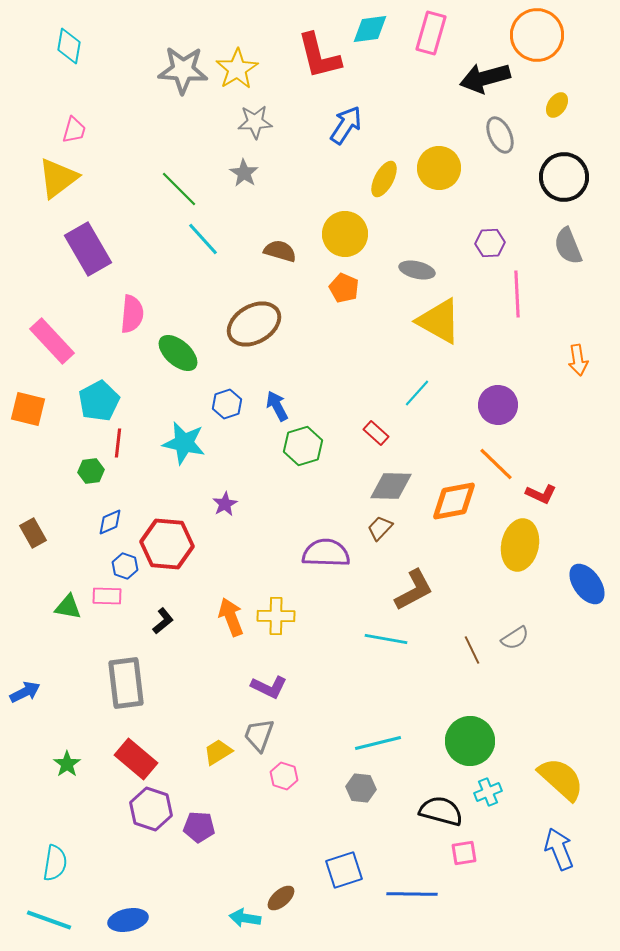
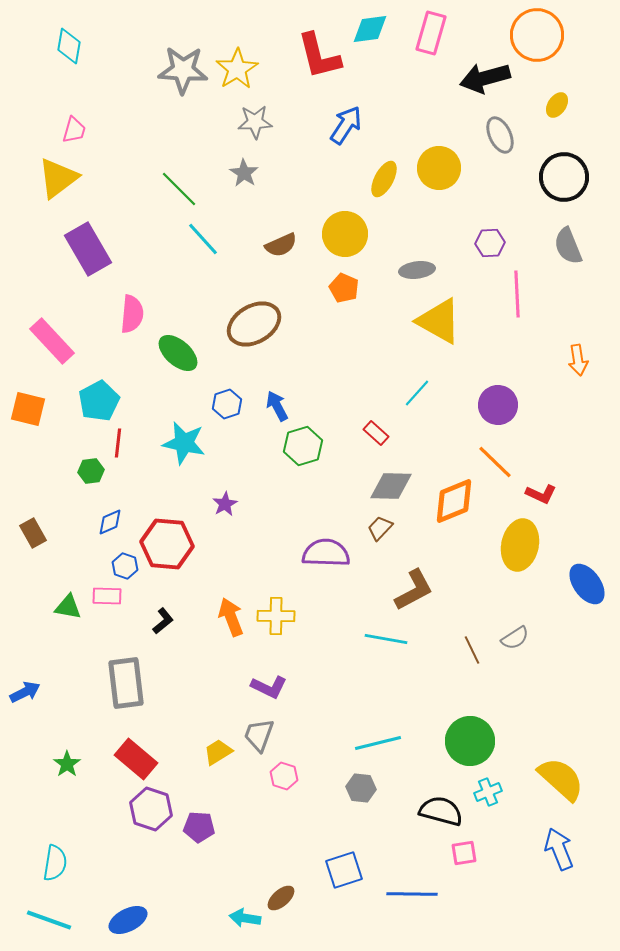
brown semicircle at (280, 251): moved 1 px right, 6 px up; rotated 140 degrees clockwise
gray ellipse at (417, 270): rotated 20 degrees counterclockwise
orange line at (496, 464): moved 1 px left, 2 px up
orange diamond at (454, 501): rotated 12 degrees counterclockwise
blue ellipse at (128, 920): rotated 15 degrees counterclockwise
